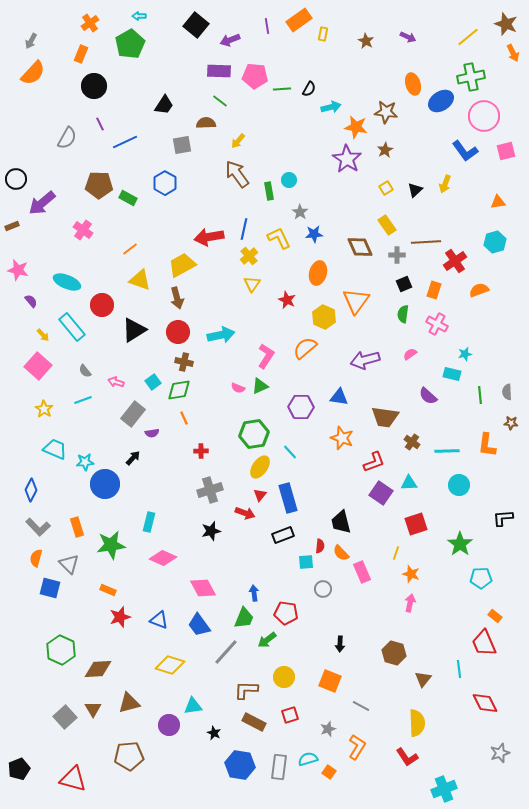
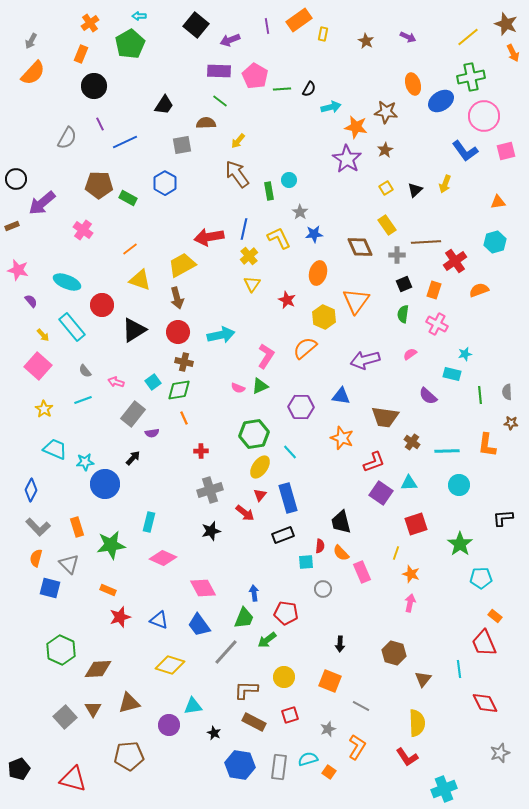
pink pentagon at (255, 76): rotated 25 degrees clockwise
blue triangle at (339, 397): moved 2 px right, 1 px up
red arrow at (245, 513): rotated 18 degrees clockwise
